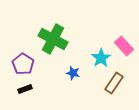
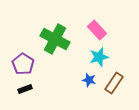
green cross: moved 2 px right
pink rectangle: moved 27 px left, 16 px up
cyan star: moved 2 px left, 1 px up; rotated 18 degrees clockwise
blue star: moved 16 px right, 7 px down
